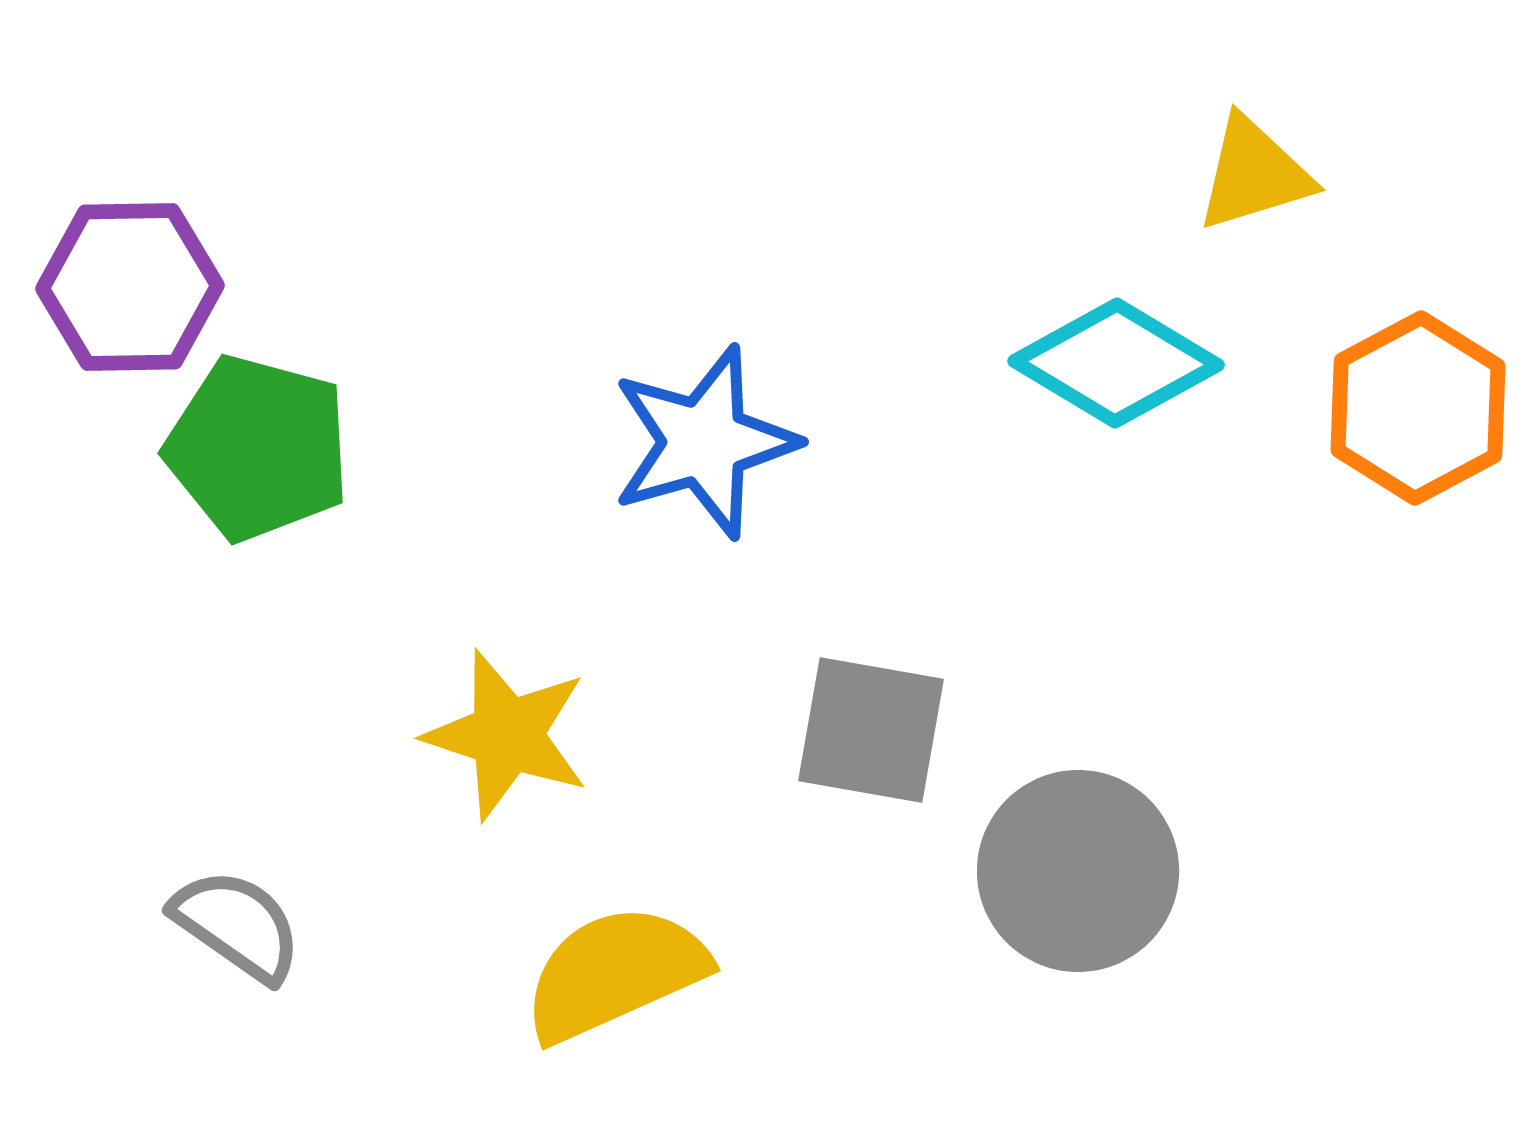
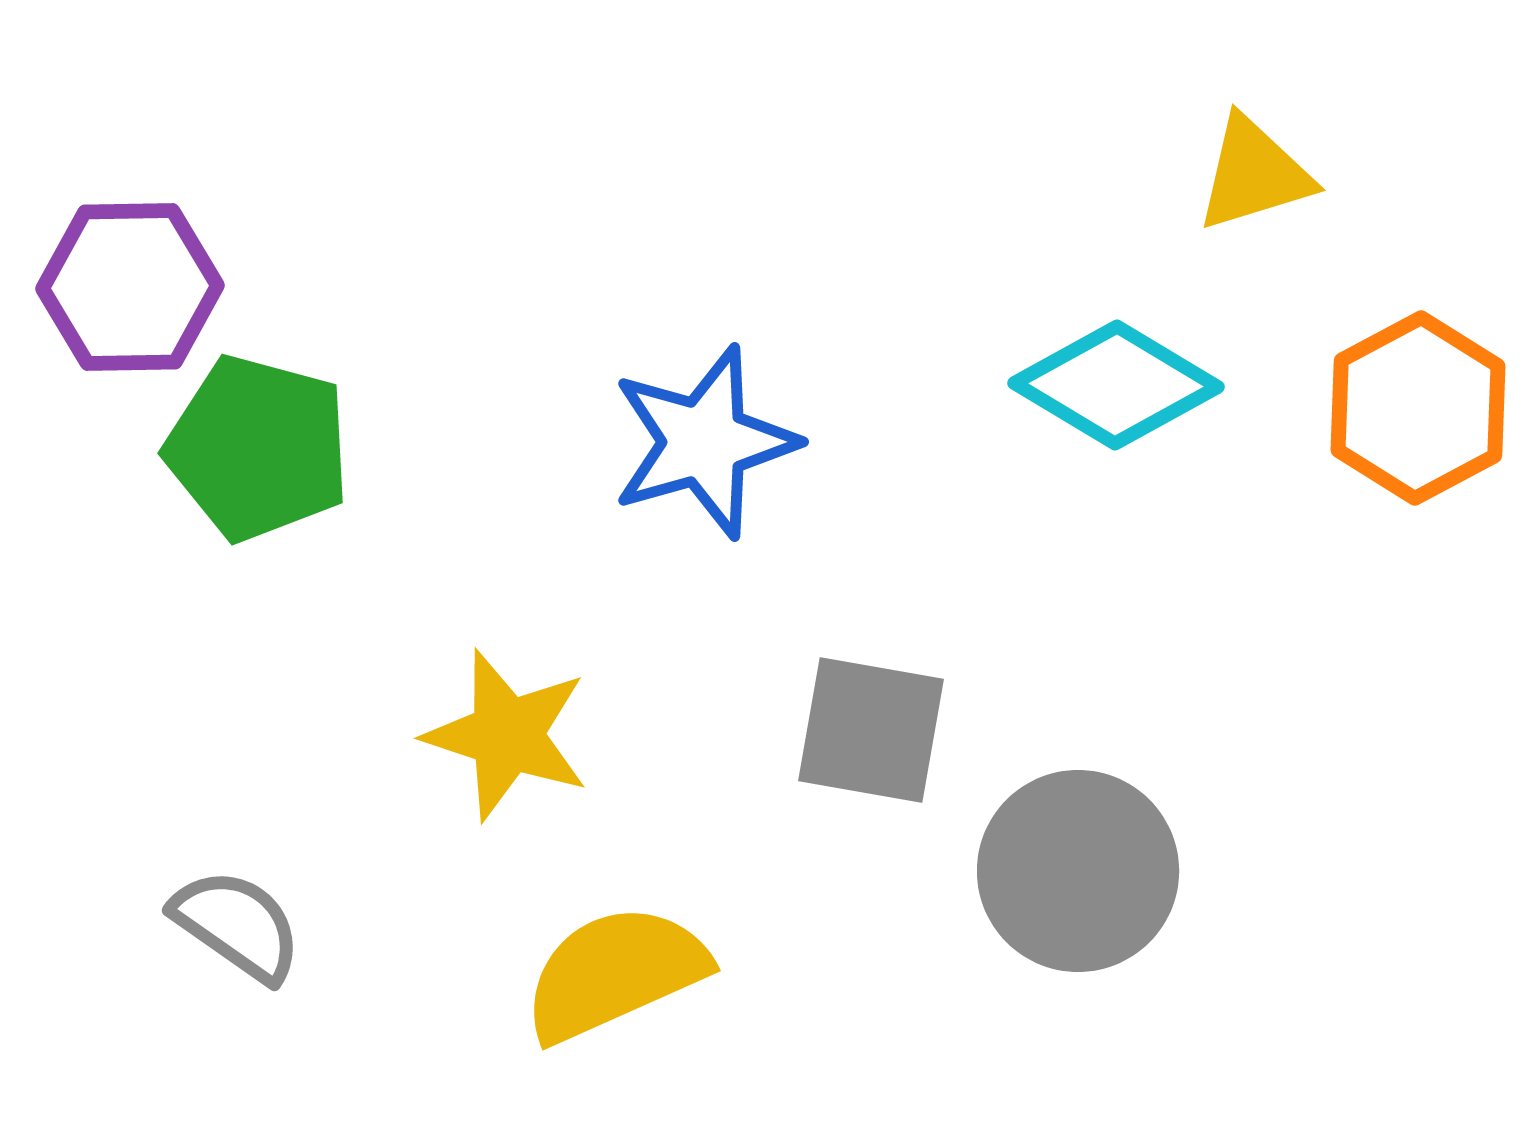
cyan diamond: moved 22 px down
